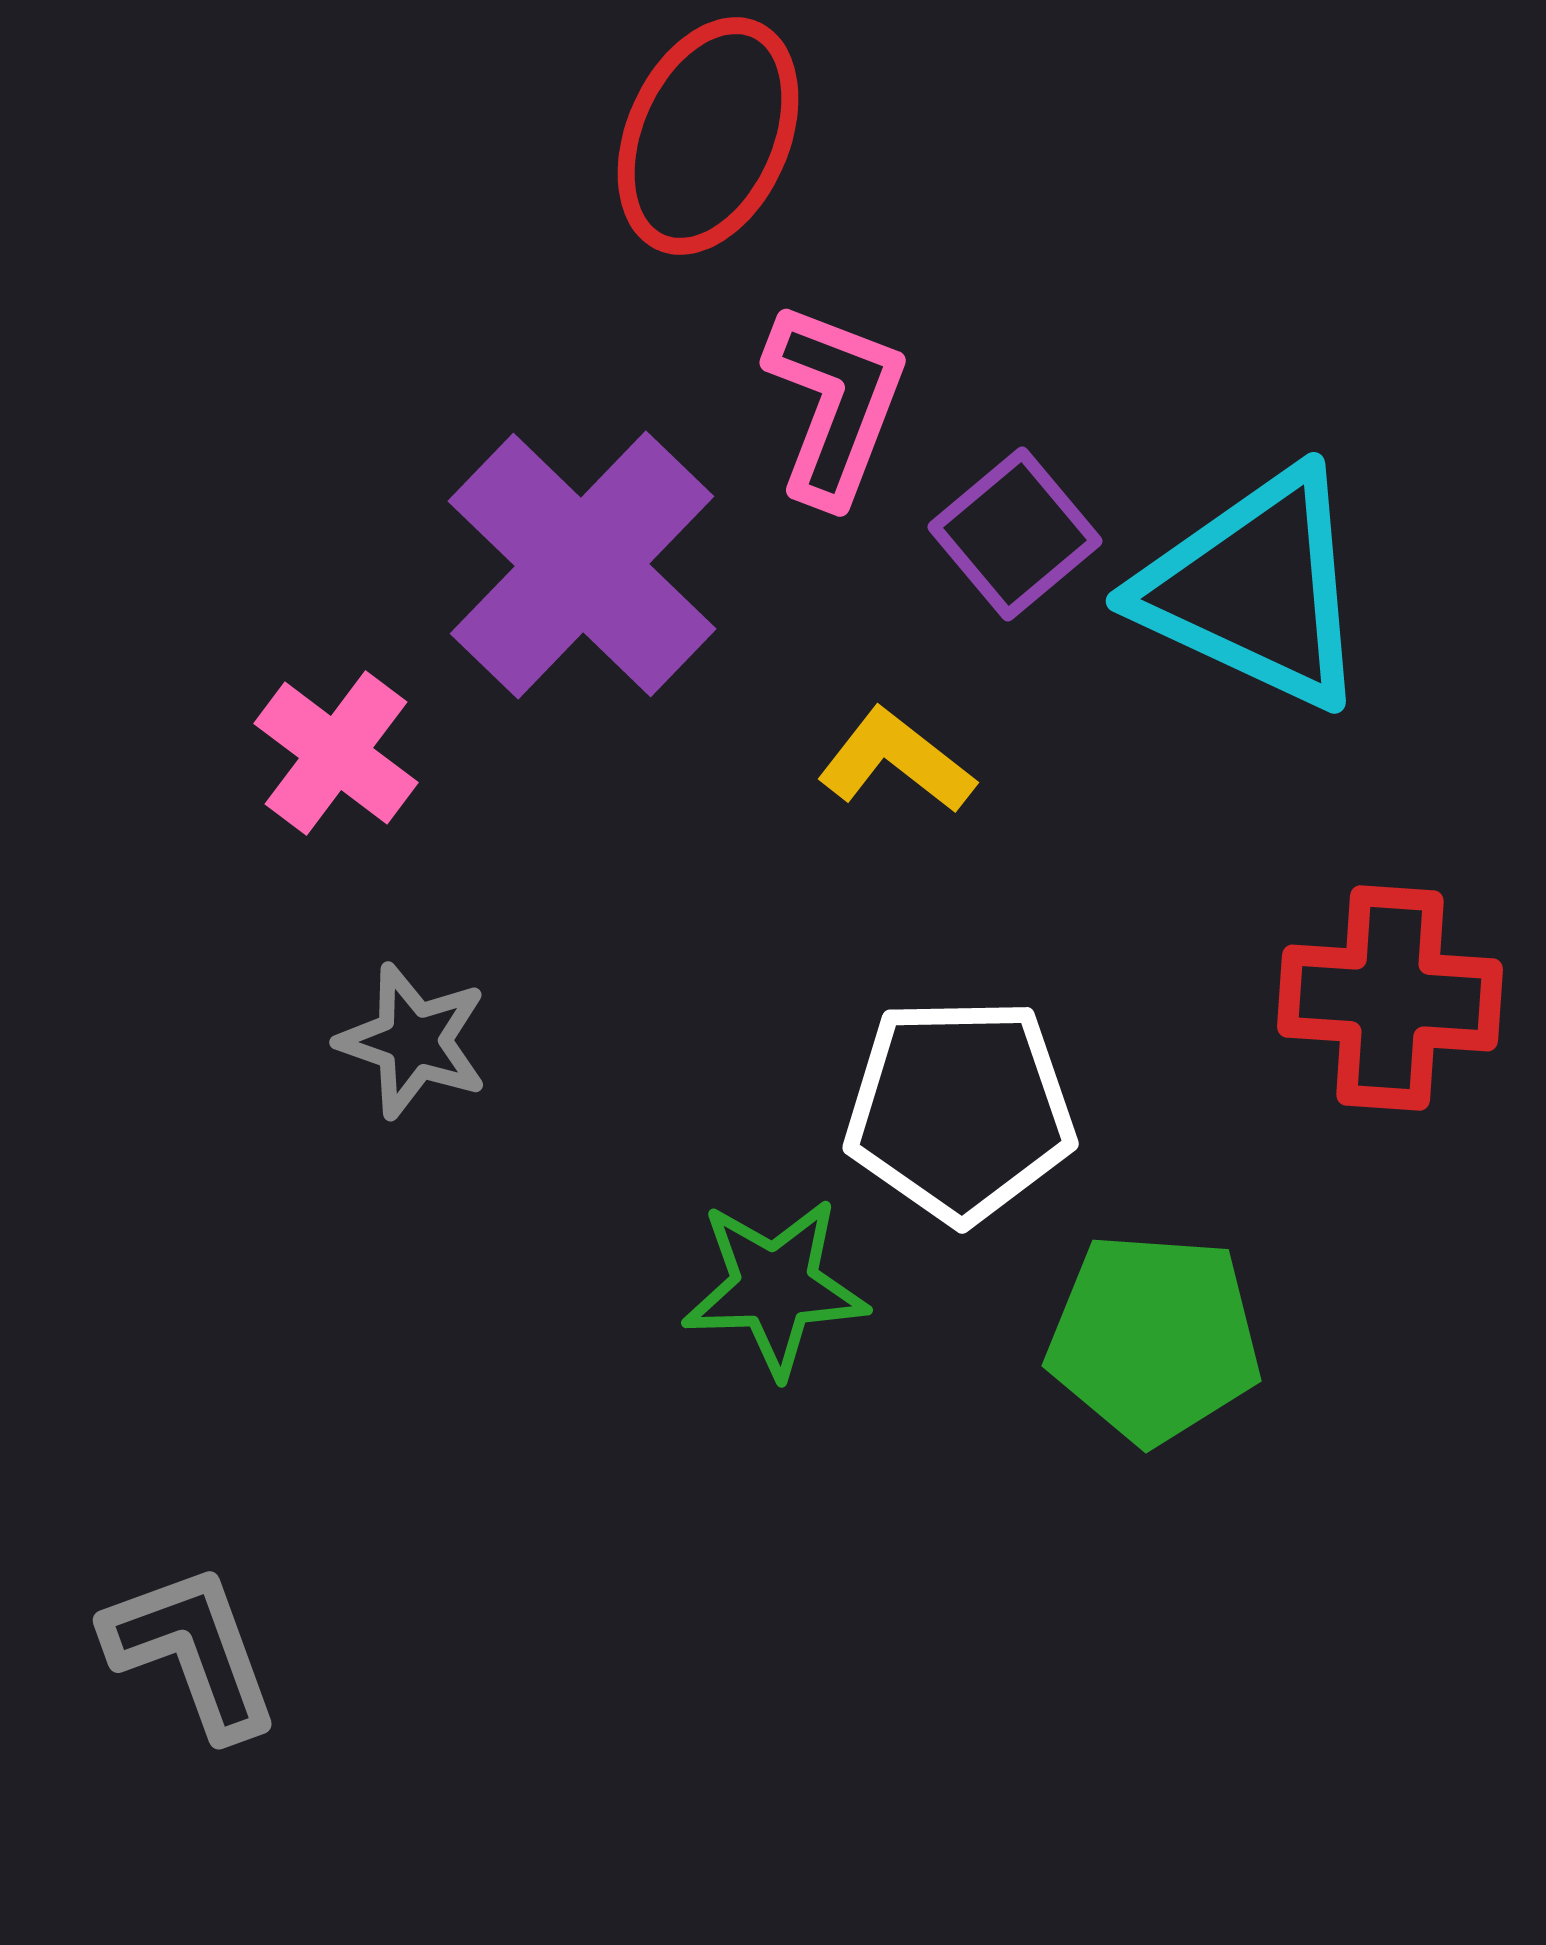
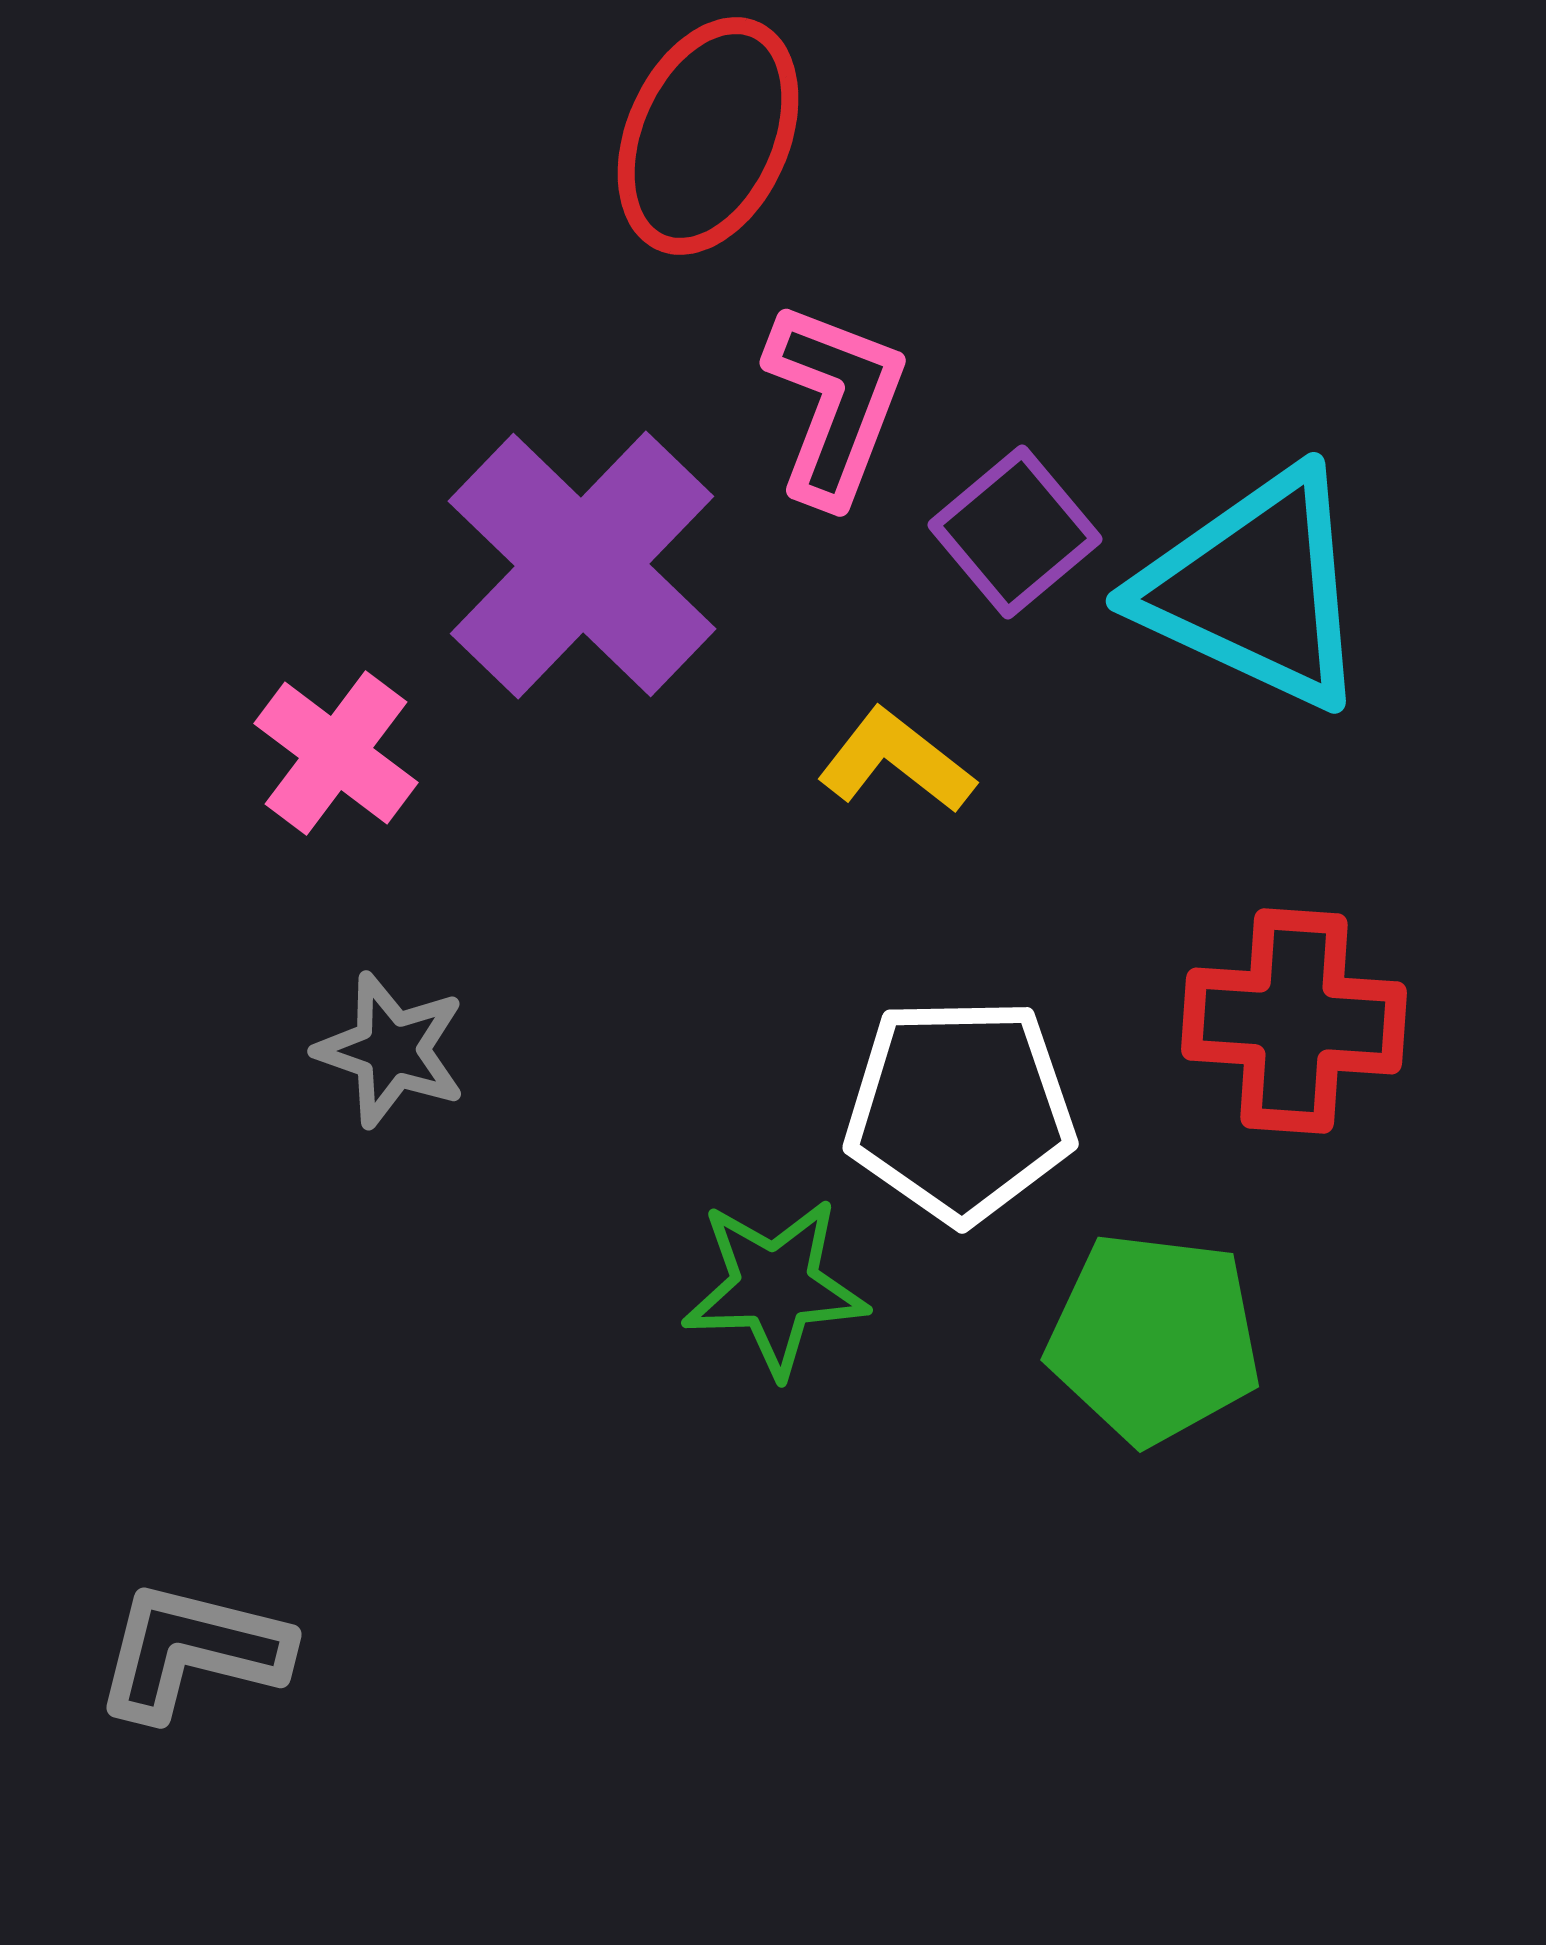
purple square: moved 2 px up
red cross: moved 96 px left, 23 px down
gray star: moved 22 px left, 9 px down
green pentagon: rotated 3 degrees clockwise
gray L-shape: rotated 56 degrees counterclockwise
